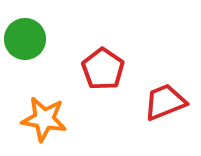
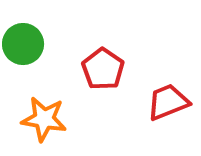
green circle: moved 2 px left, 5 px down
red trapezoid: moved 3 px right
